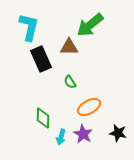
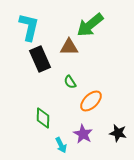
black rectangle: moved 1 px left
orange ellipse: moved 2 px right, 6 px up; rotated 15 degrees counterclockwise
cyan arrow: moved 8 px down; rotated 42 degrees counterclockwise
